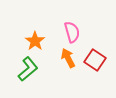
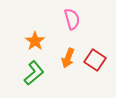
pink semicircle: moved 13 px up
orange arrow: rotated 132 degrees counterclockwise
green L-shape: moved 6 px right, 4 px down
